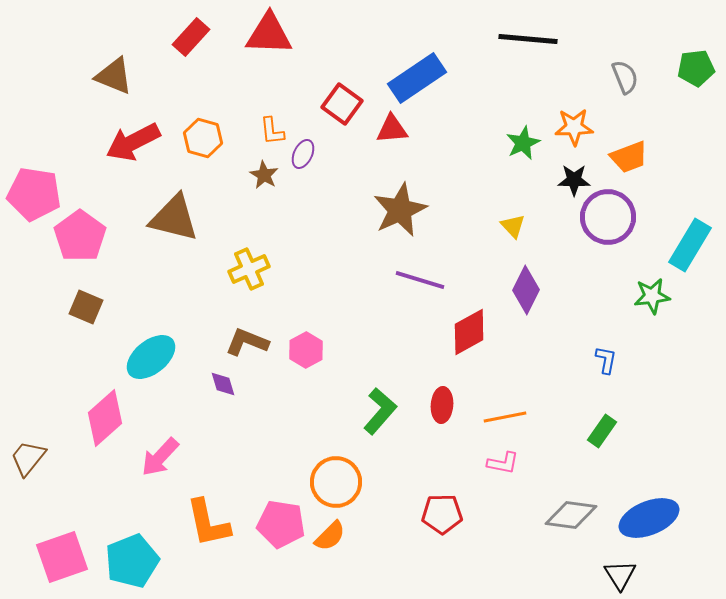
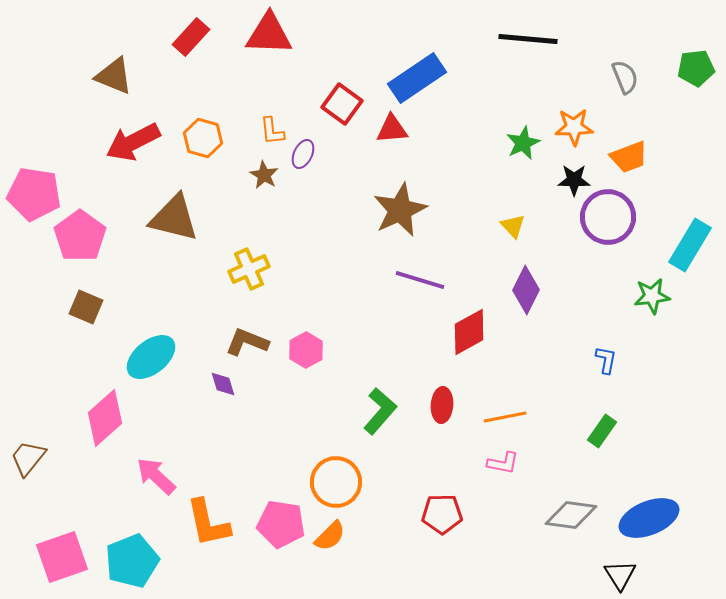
pink arrow at (160, 457): moved 4 px left, 19 px down; rotated 90 degrees clockwise
